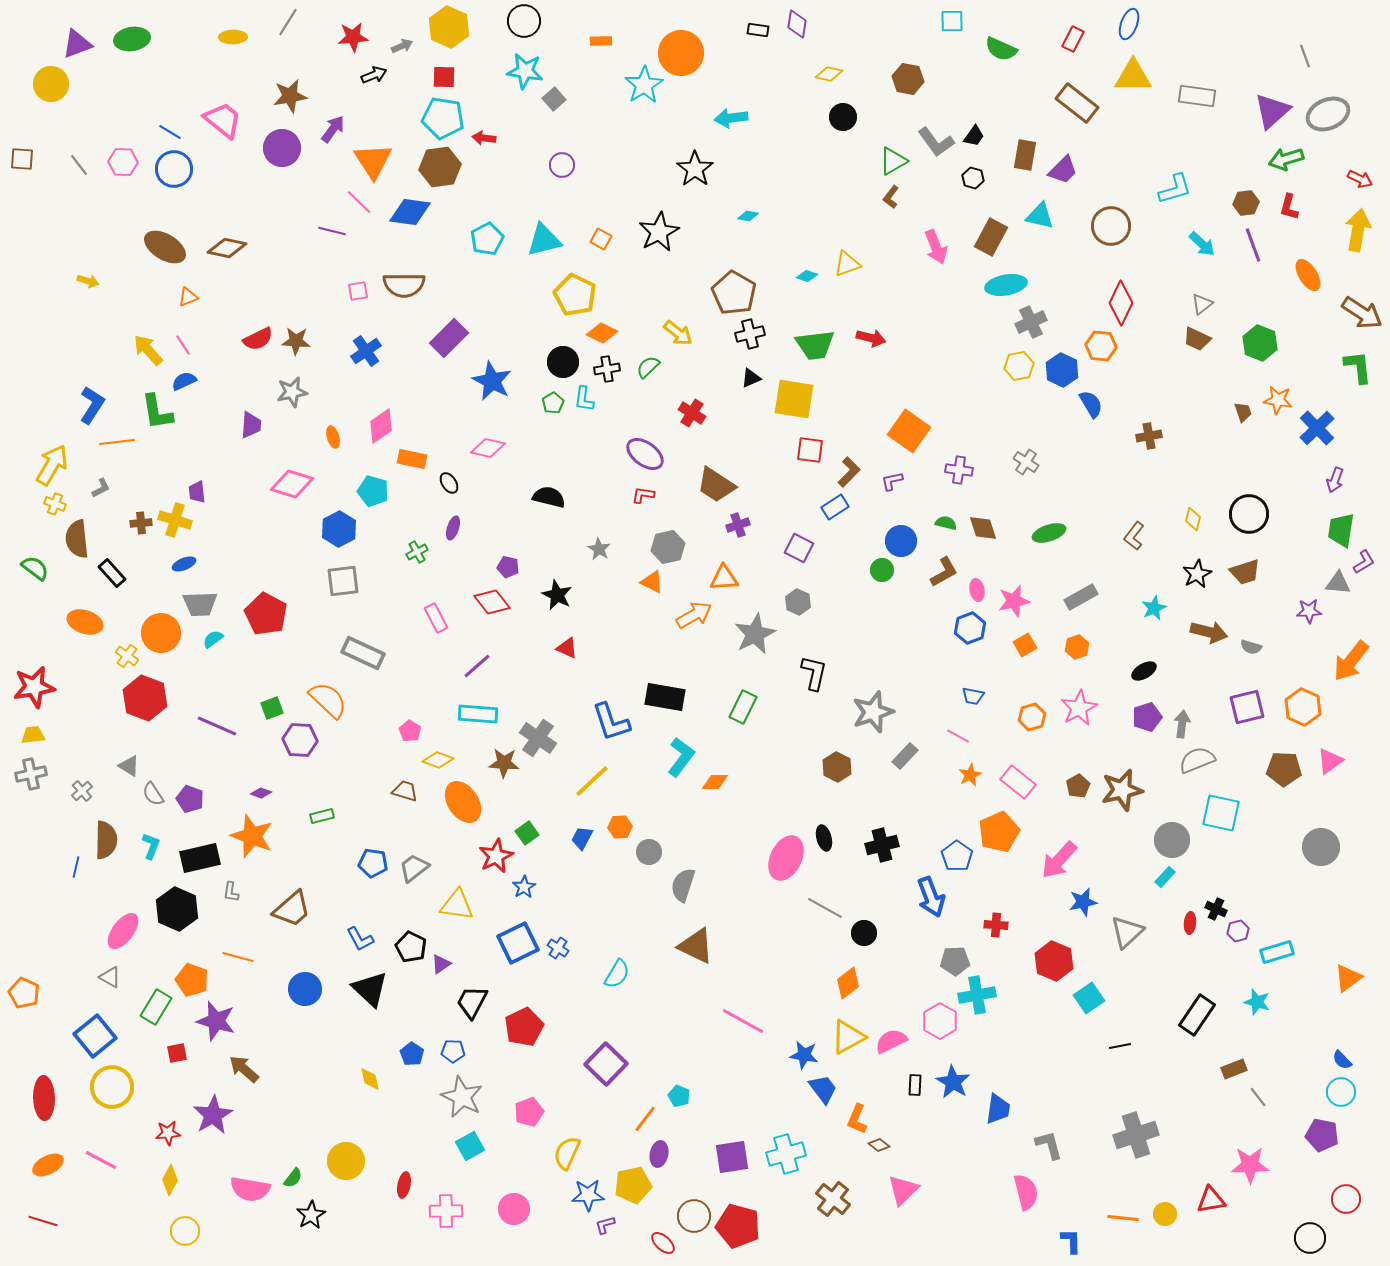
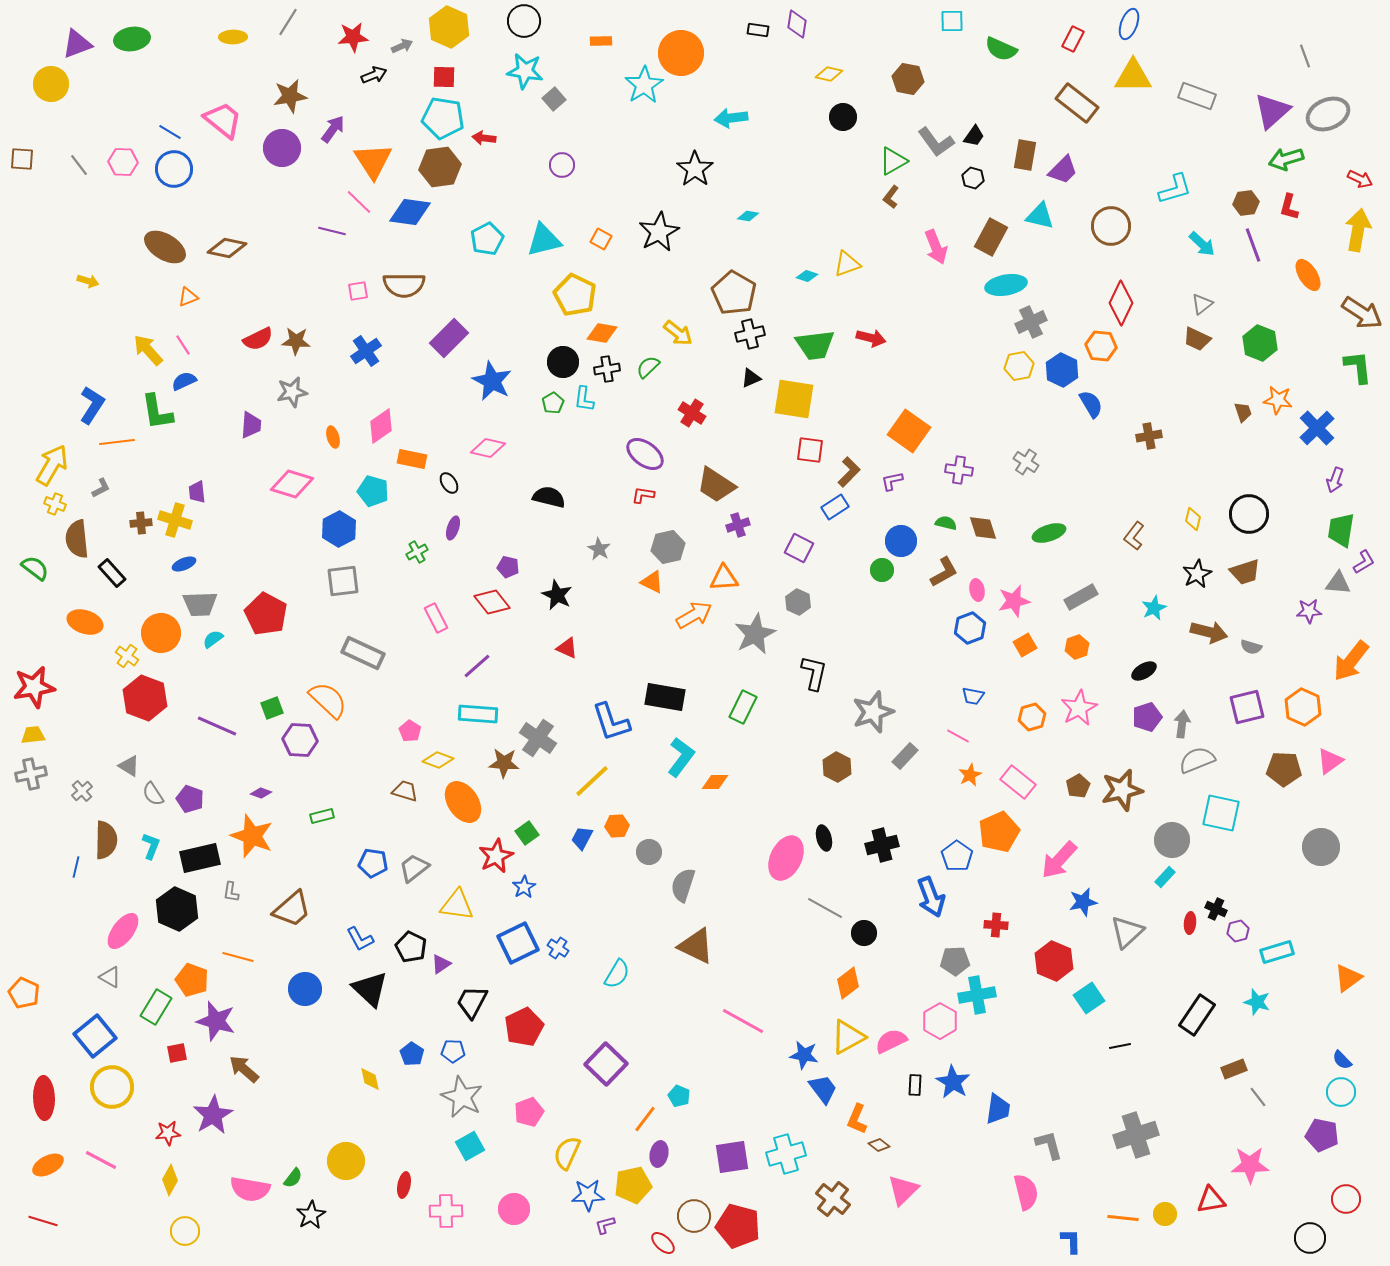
gray rectangle at (1197, 96): rotated 12 degrees clockwise
orange diamond at (602, 333): rotated 16 degrees counterclockwise
orange hexagon at (620, 827): moved 3 px left, 1 px up
